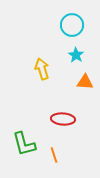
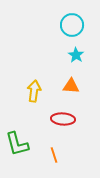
yellow arrow: moved 8 px left, 22 px down; rotated 25 degrees clockwise
orange triangle: moved 14 px left, 4 px down
green L-shape: moved 7 px left
